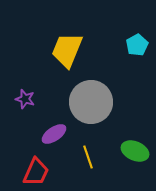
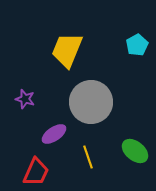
green ellipse: rotated 16 degrees clockwise
